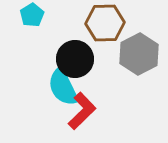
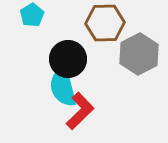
black circle: moved 7 px left
cyan semicircle: rotated 12 degrees clockwise
red L-shape: moved 2 px left
